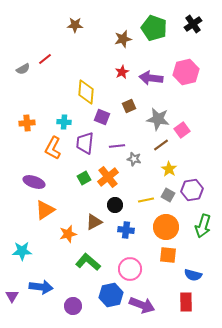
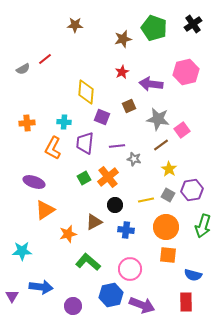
purple arrow at (151, 78): moved 6 px down
